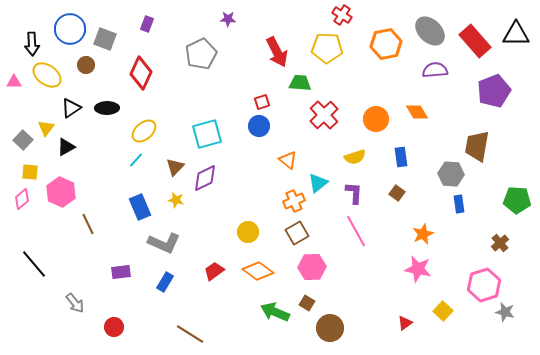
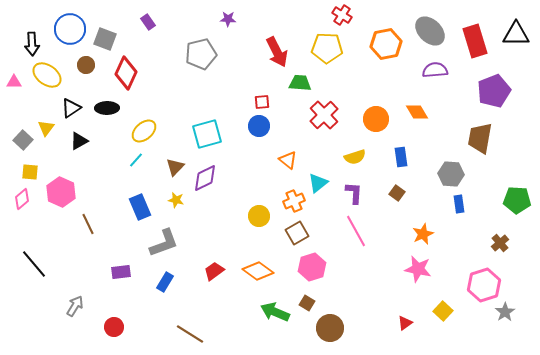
purple rectangle at (147, 24): moved 1 px right, 2 px up; rotated 56 degrees counterclockwise
red rectangle at (475, 41): rotated 24 degrees clockwise
gray pentagon at (201, 54): rotated 12 degrees clockwise
red diamond at (141, 73): moved 15 px left
red square at (262, 102): rotated 14 degrees clockwise
brown trapezoid at (477, 146): moved 3 px right, 8 px up
black triangle at (66, 147): moved 13 px right, 6 px up
yellow circle at (248, 232): moved 11 px right, 16 px up
gray L-shape at (164, 243): rotated 44 degrees counterclockwise
pink hexagon at (312, 267): rotated 16 degrees counterclockwise
gray arrow at (75, 303): moved 3 px down; rotated 110 degrees counterclockwise
gray star at (505, 312): rotated 24 degrees clockwise
